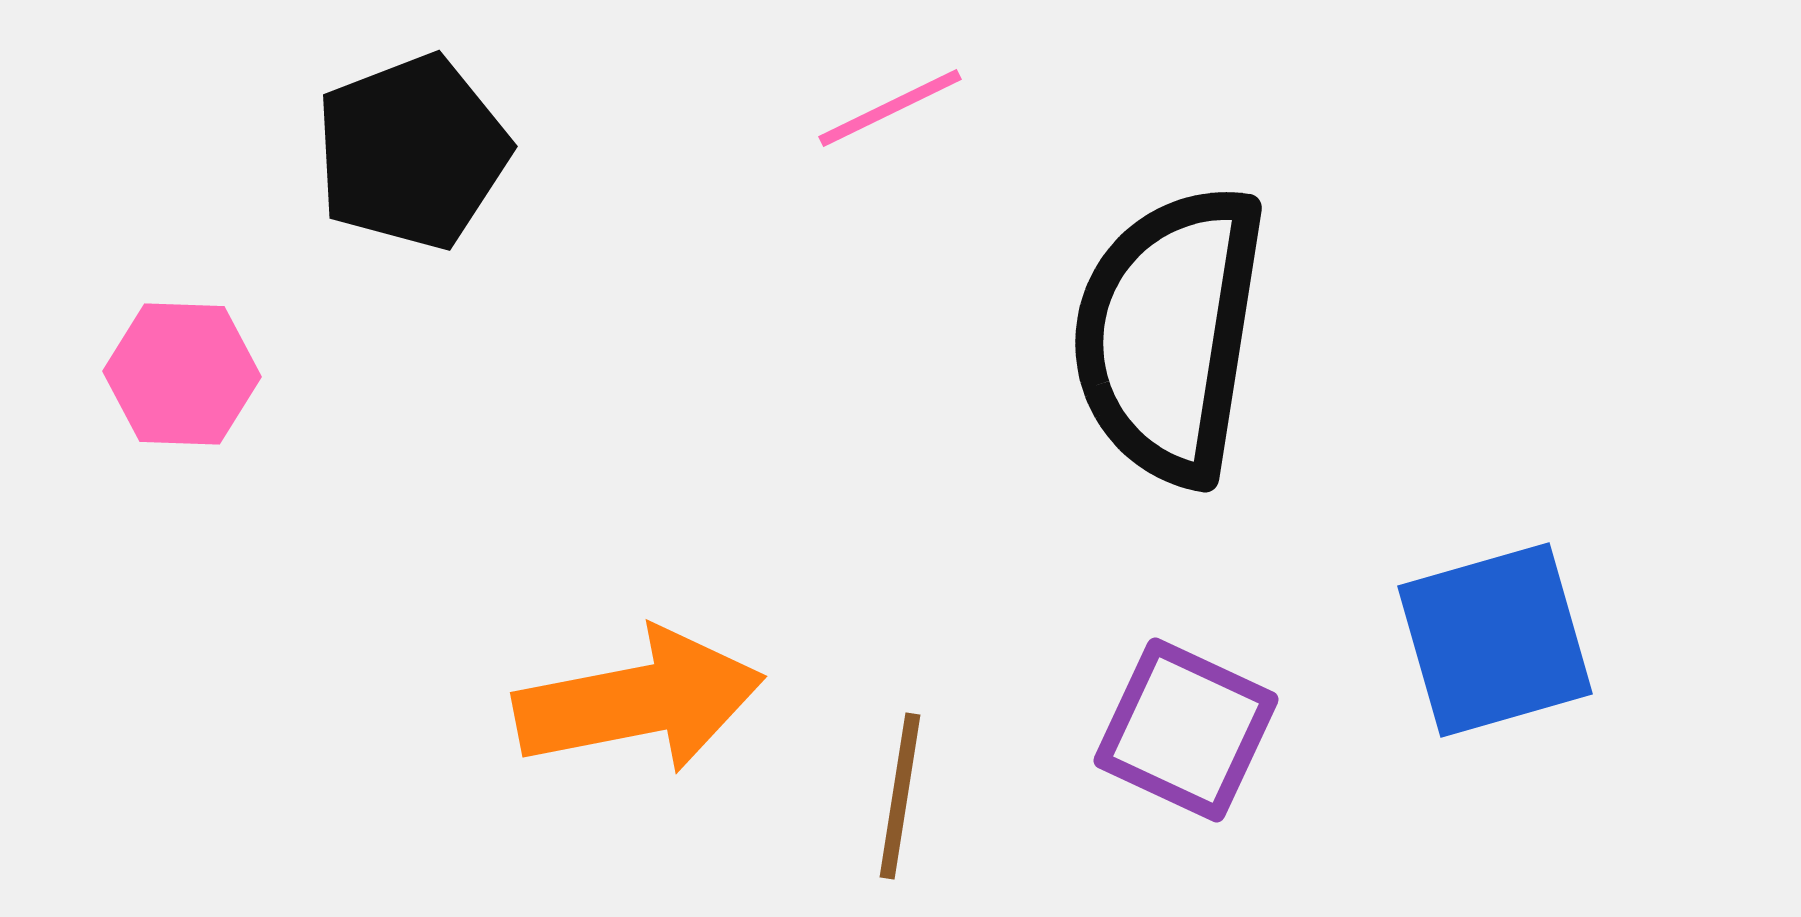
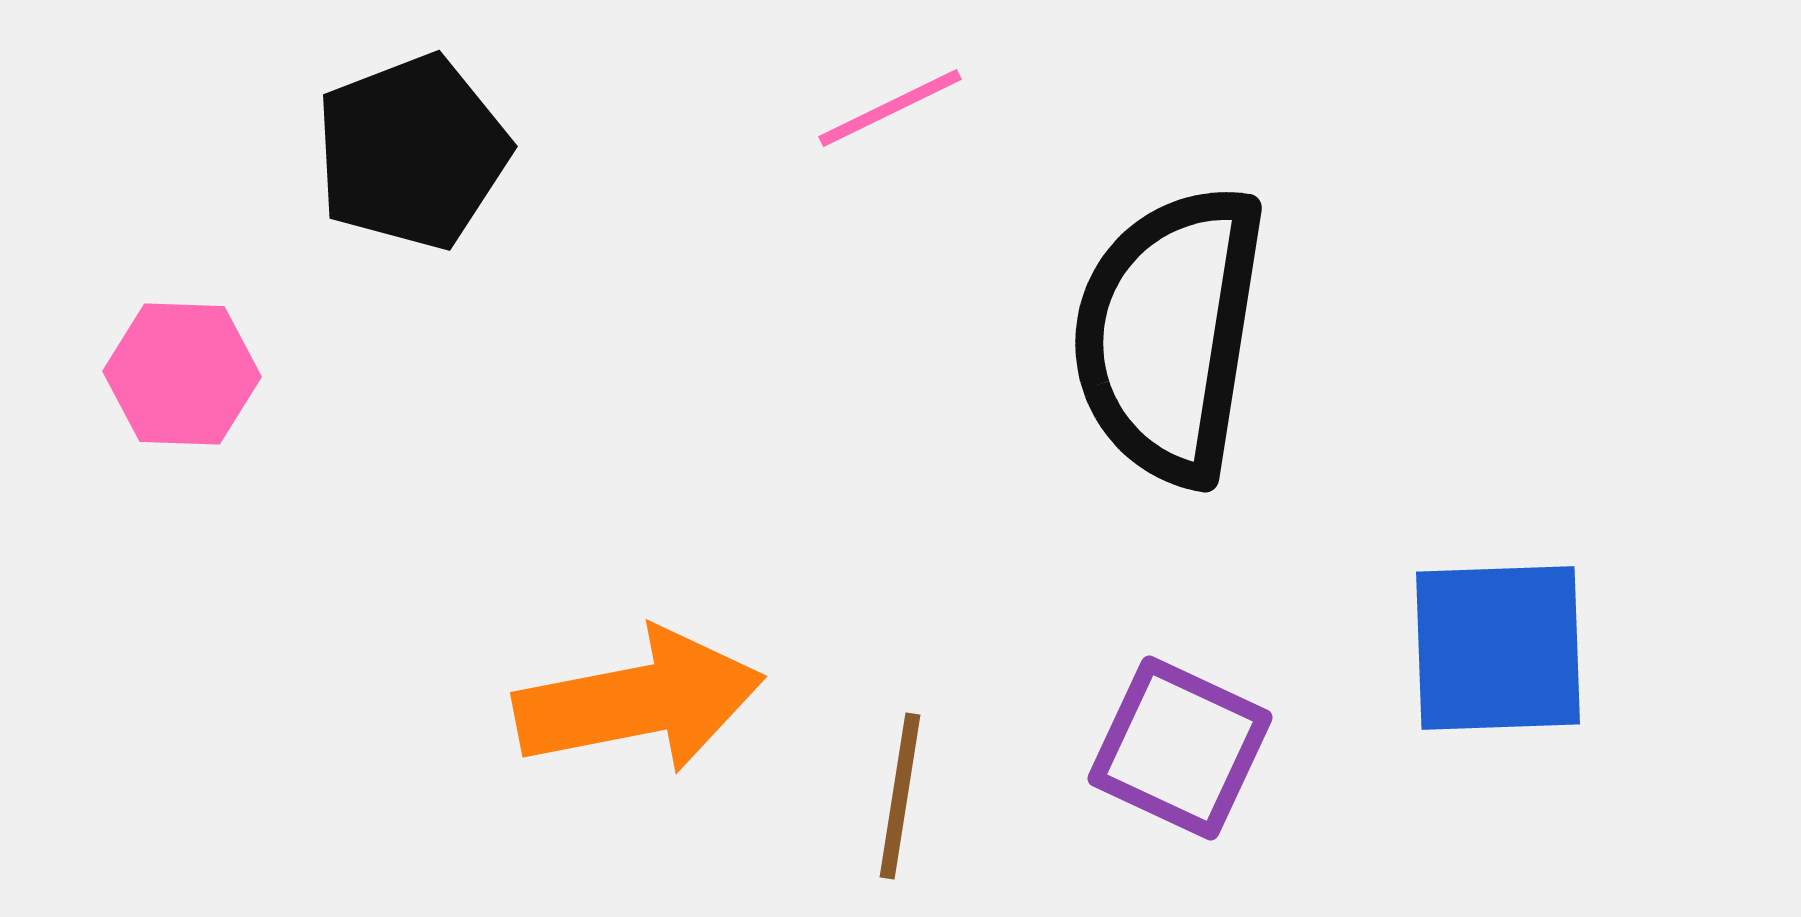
blue square: moved 3 px right, 8 px down; rotated 14 degrees clockwise
purple square: moved 6 px left, 18 px down
